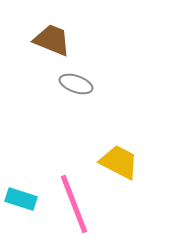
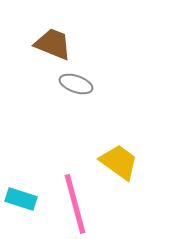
brown trapezoid: moved 1 px right, 4 px down
yellow trapezoid: rotated 9 degrees clockwise
pink line: moved 1 px right; rotated 6 degrees clockwise
